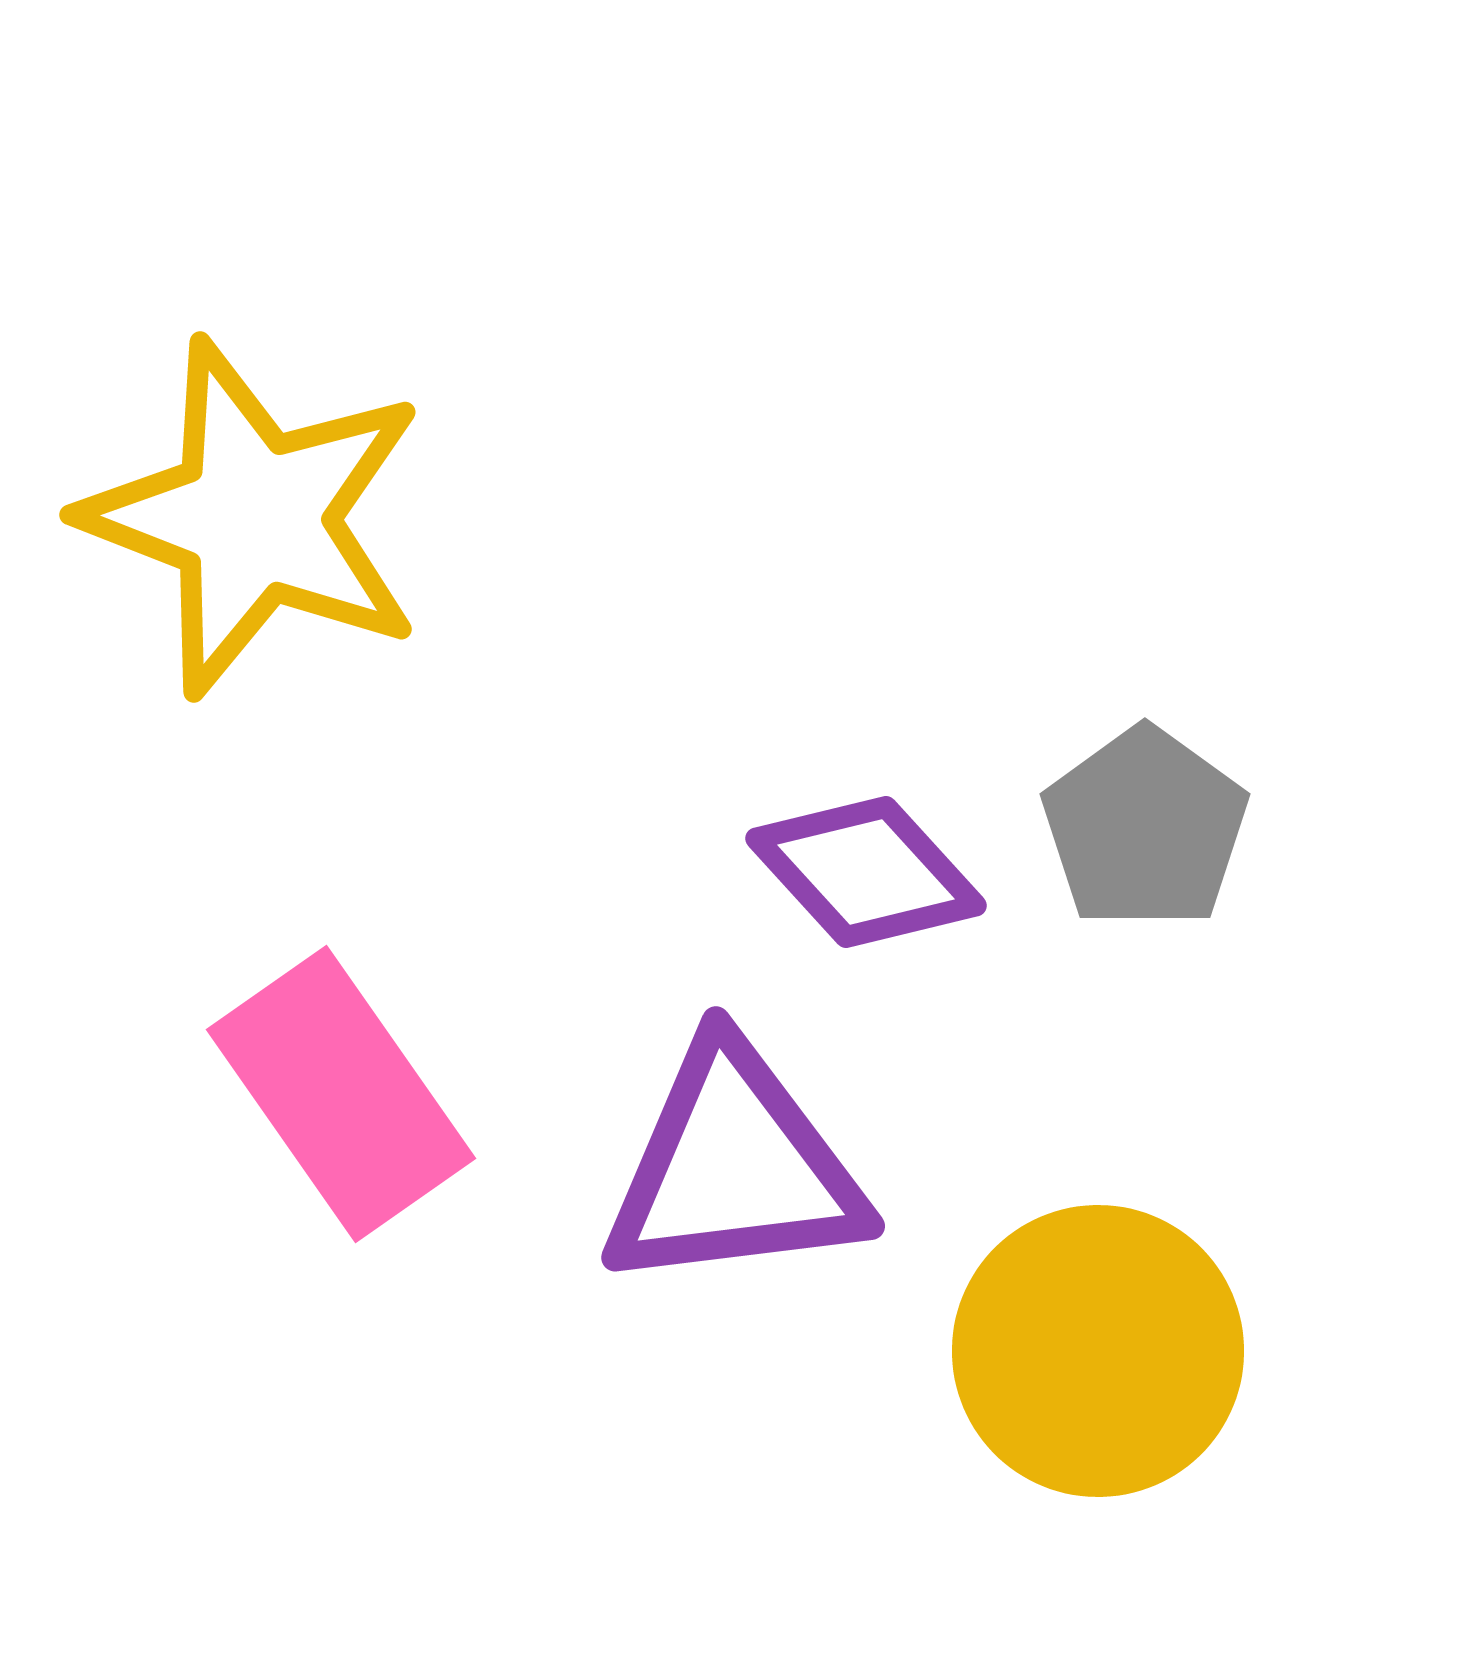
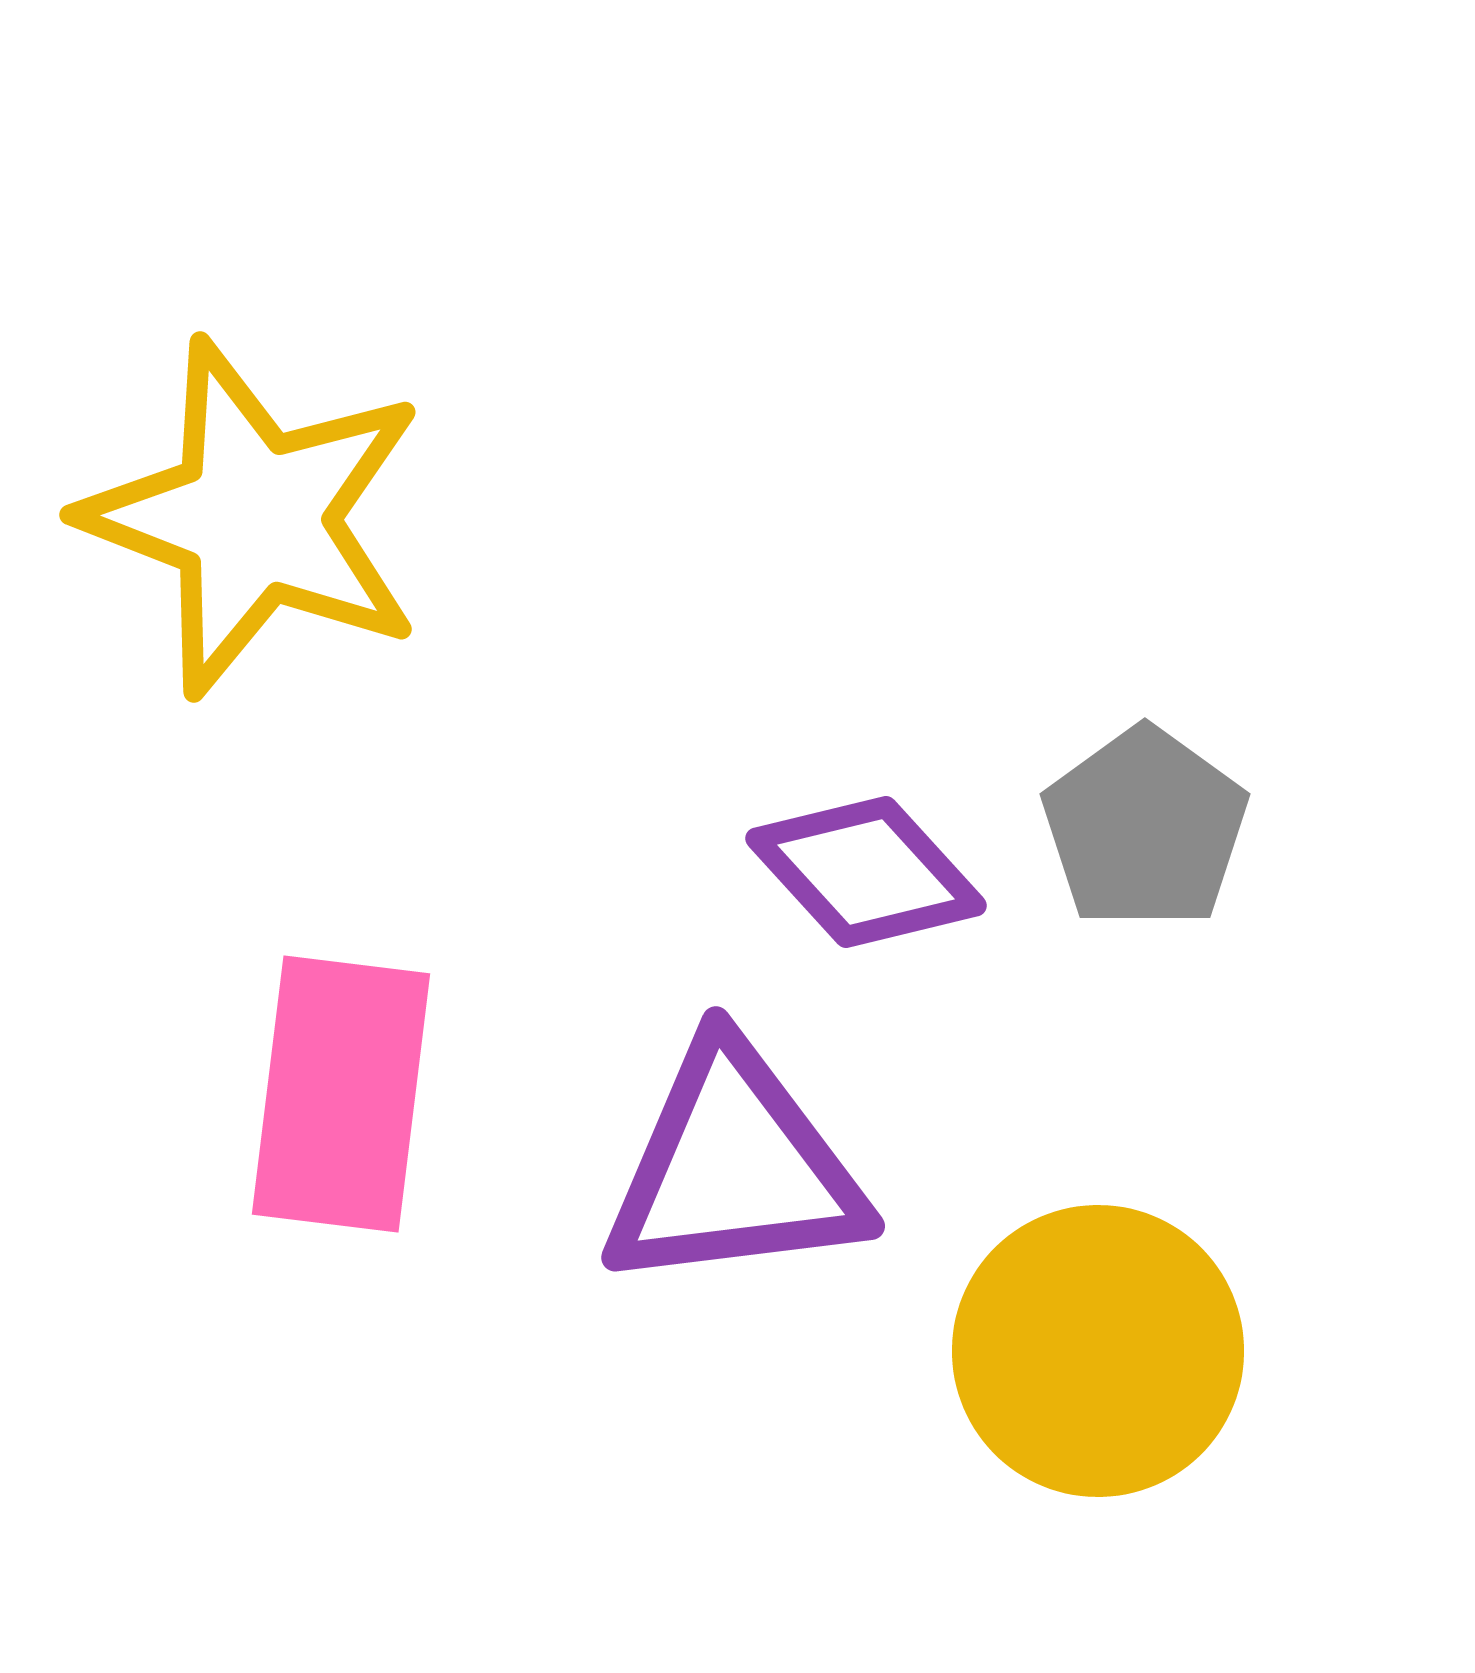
pink rectangle: rotated 42 degrees clockwise
